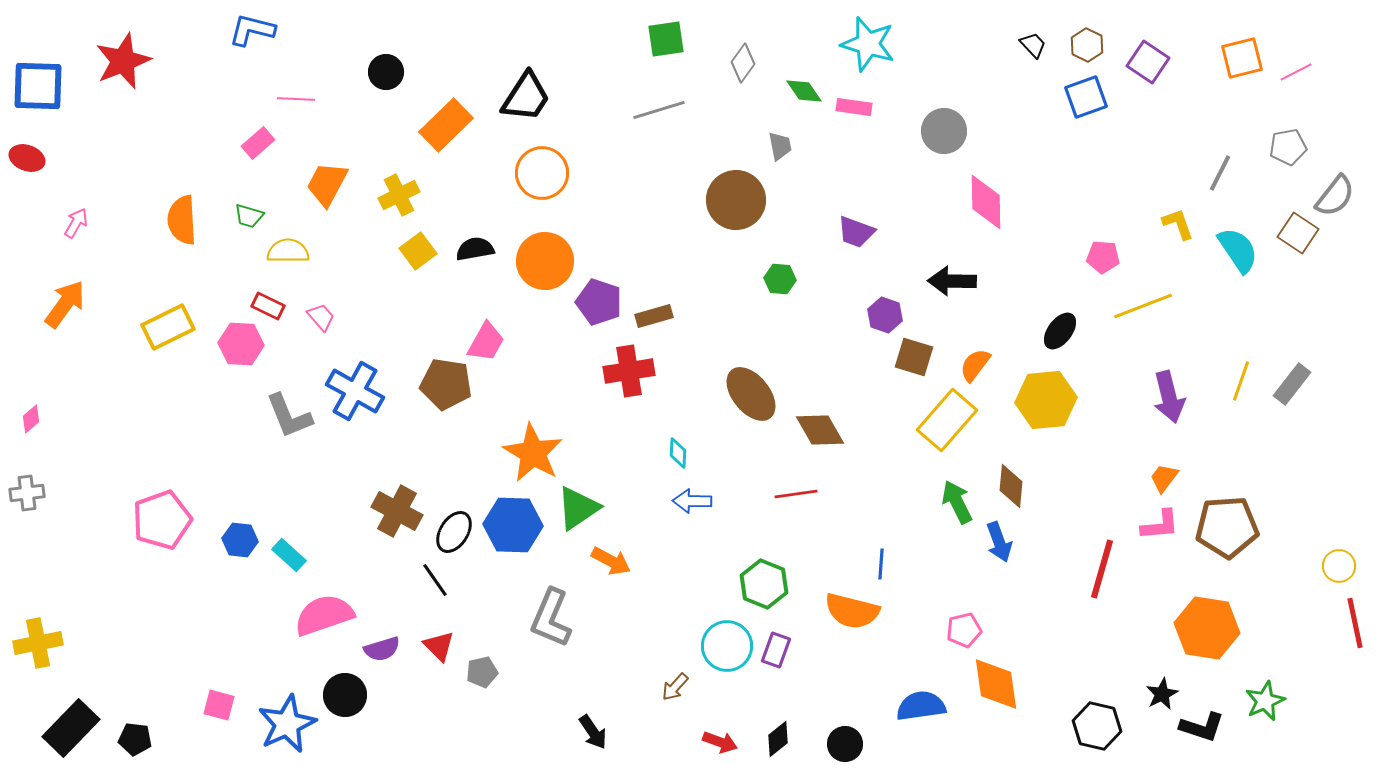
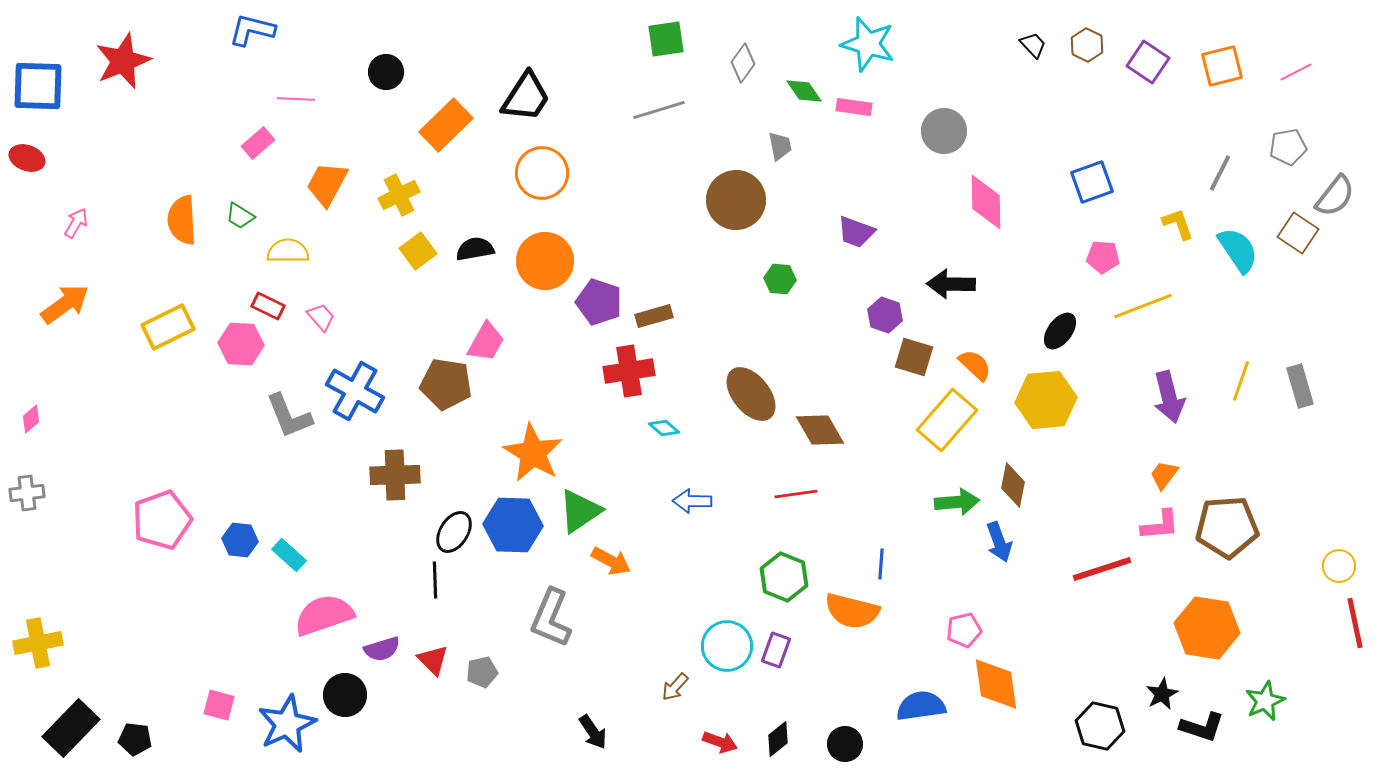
orange square at (1242, 58): moved 20 px left, 8 px down
blue square at (1086, 97): moved 6 px right, 85 px down
green trapezoid at (249, 216): moved 9 px left; rotated 16 degrees clockwise
black arrow at (952, 281): moved 1 px left, 3 px down
orange arrow at (65, 304): rotated 18 degrees clockwise
orange semicircle at (975, 365): rotated 96 degrees clockwise
gray rectangle at (1292, 384): moved 8 px right, 2 px down; rotated 54 degrees counterclockwise
cyan diamond at (678, 453): moved 14 px left, 25 px up; rotated 52 degrees counterclockwise
orange trapezoid at (1164, 478): moved 3 px up
brown diamond at (1011, 486): moved 2 px right, 1 px up; rotated 6 degrees clockwise
green arrow at (957, 502): rotated 111 degrees clockwise
green triangle at (578, 508): moved 2 px right, 3 px down
brown cross at (397, 511): moved 2 px left, 36 px up; rotated 30 degrees counterclockwise
red line at (1102, 569): rotated 56 degrees clockwise
black line at (435, 580): rotated 33 degrees clockwise
green hexagon at (764, 584): moved 20 px right, 7 px up
red triangle at (439, 646): moved 6 px left, 14 px down
black hexagon at (1097, 726): moved 3 px right
